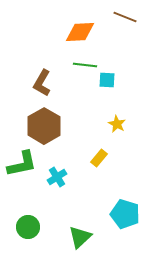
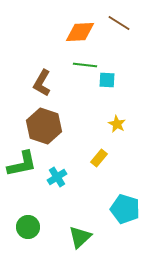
brown line: moved 6 px left, 6 px down; rotated 10 degrees clockwise
brown hexagon: rotated 12 degrees counterclockwise
cyan pentagon: moved 5 px up
